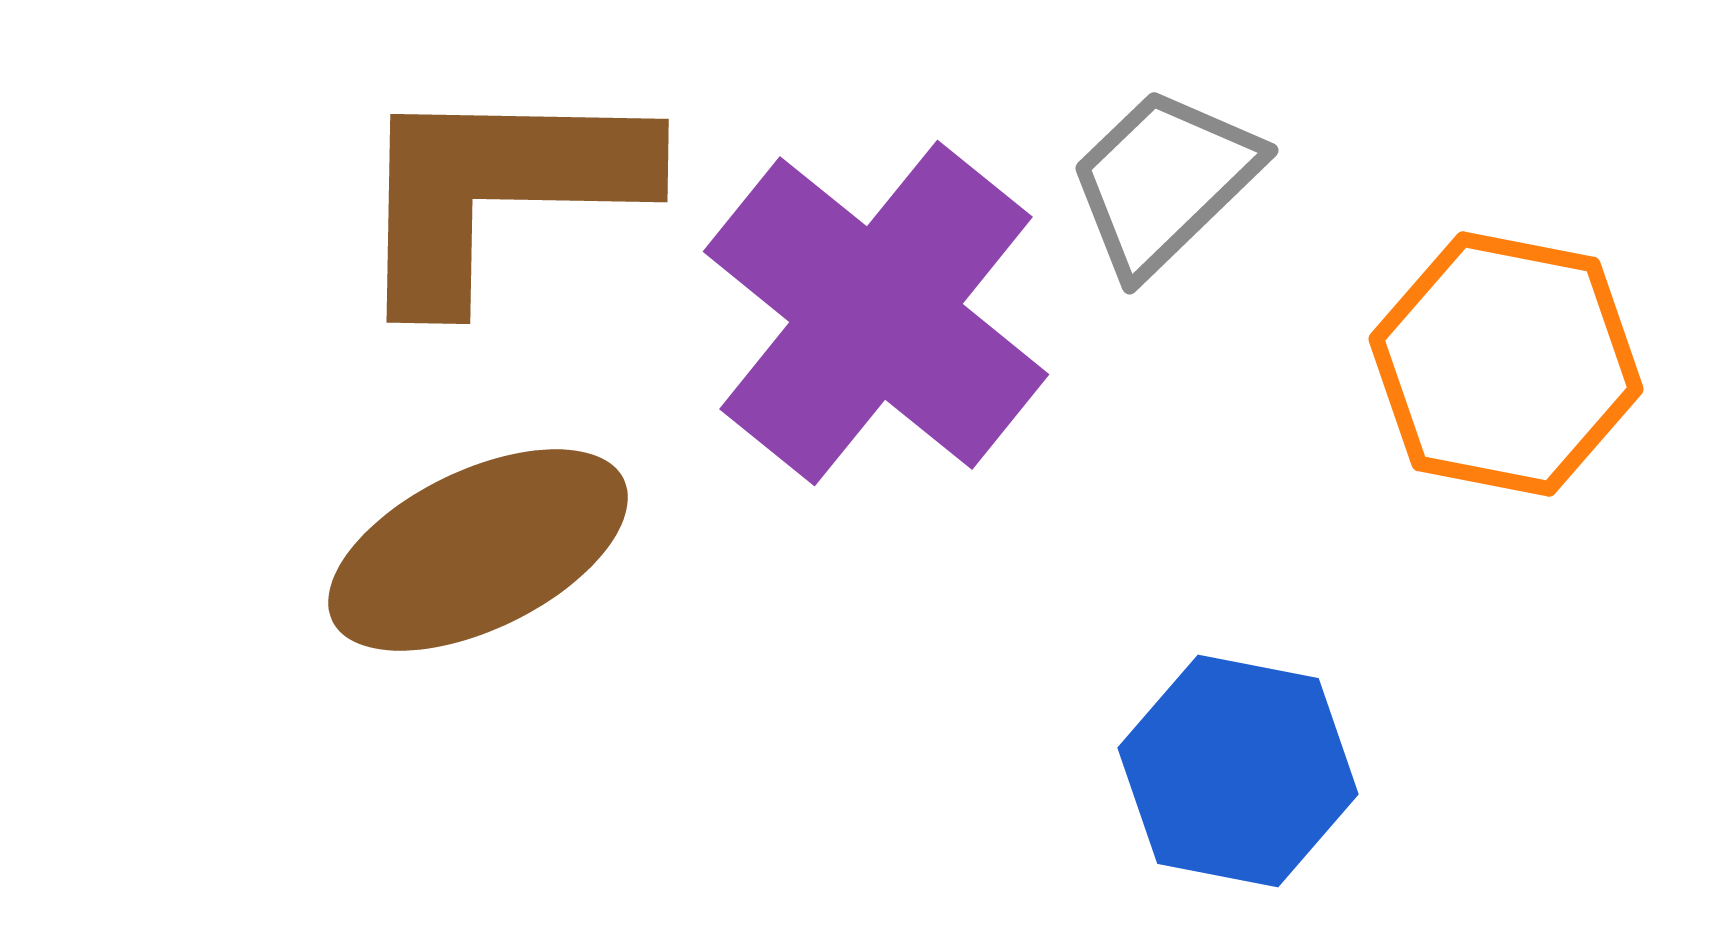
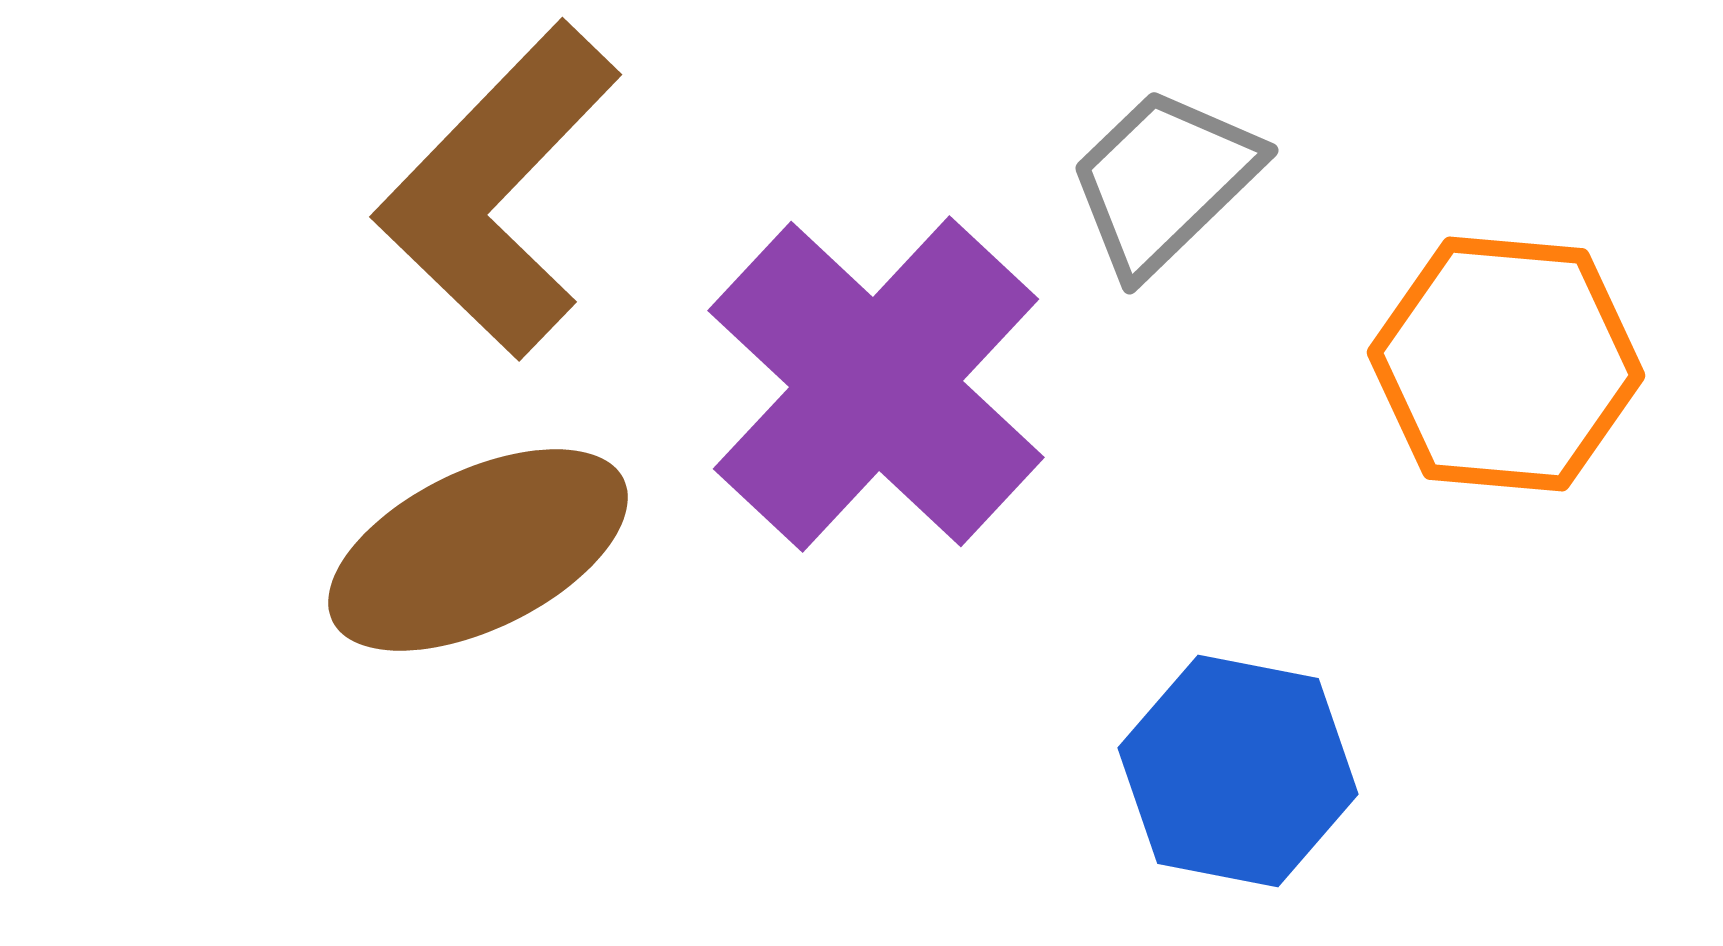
brown L-shape: rotated 47 degrees counterclockwise
purple cross: moved 71 px down; rotated 4 degrees clockwise
orange hexagon: rotated 6 degrees counterclockwise
